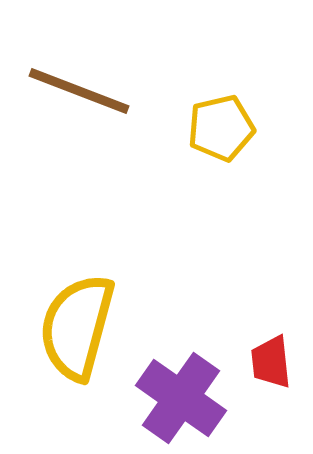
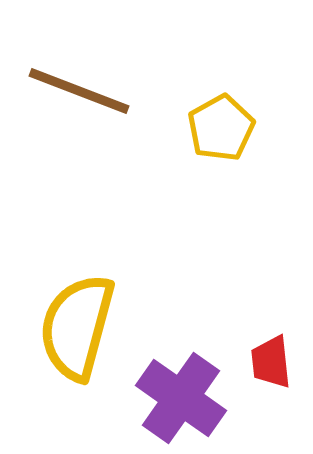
yellow pentagon: rotated 16 degrees counterclockwise
